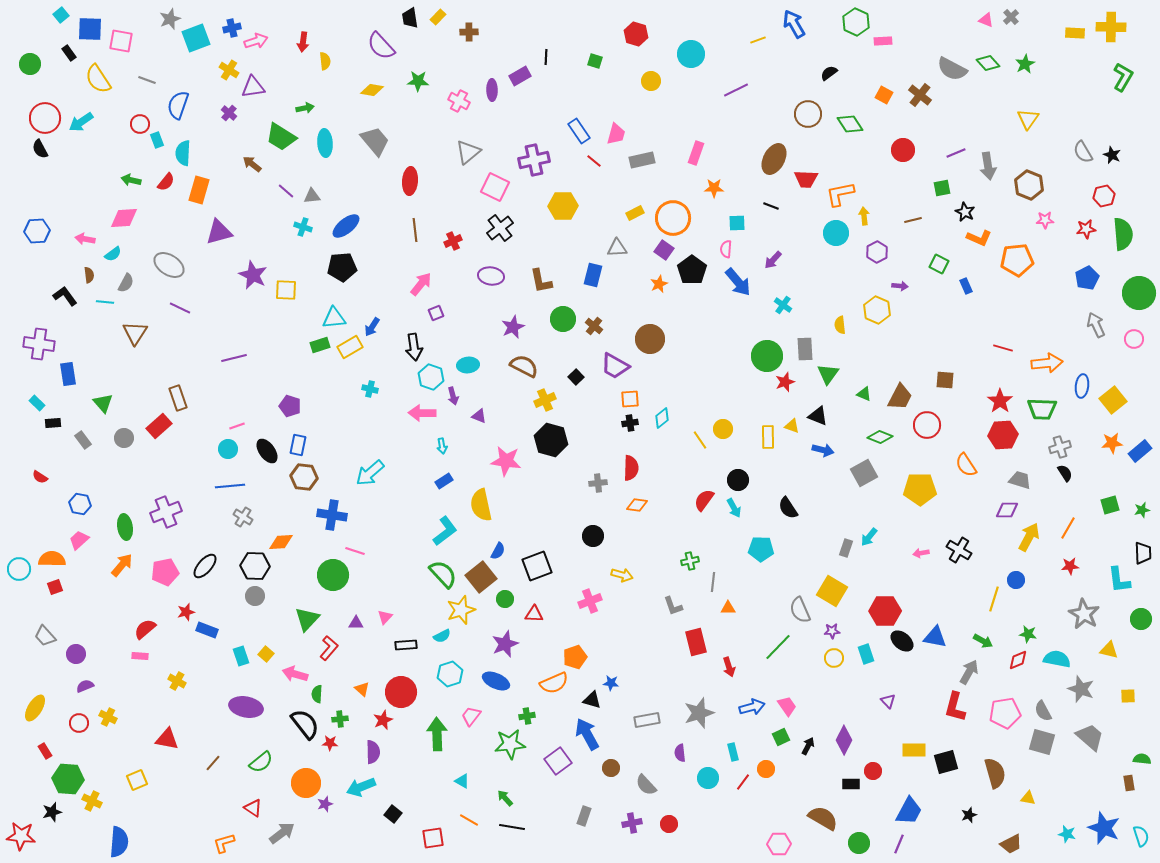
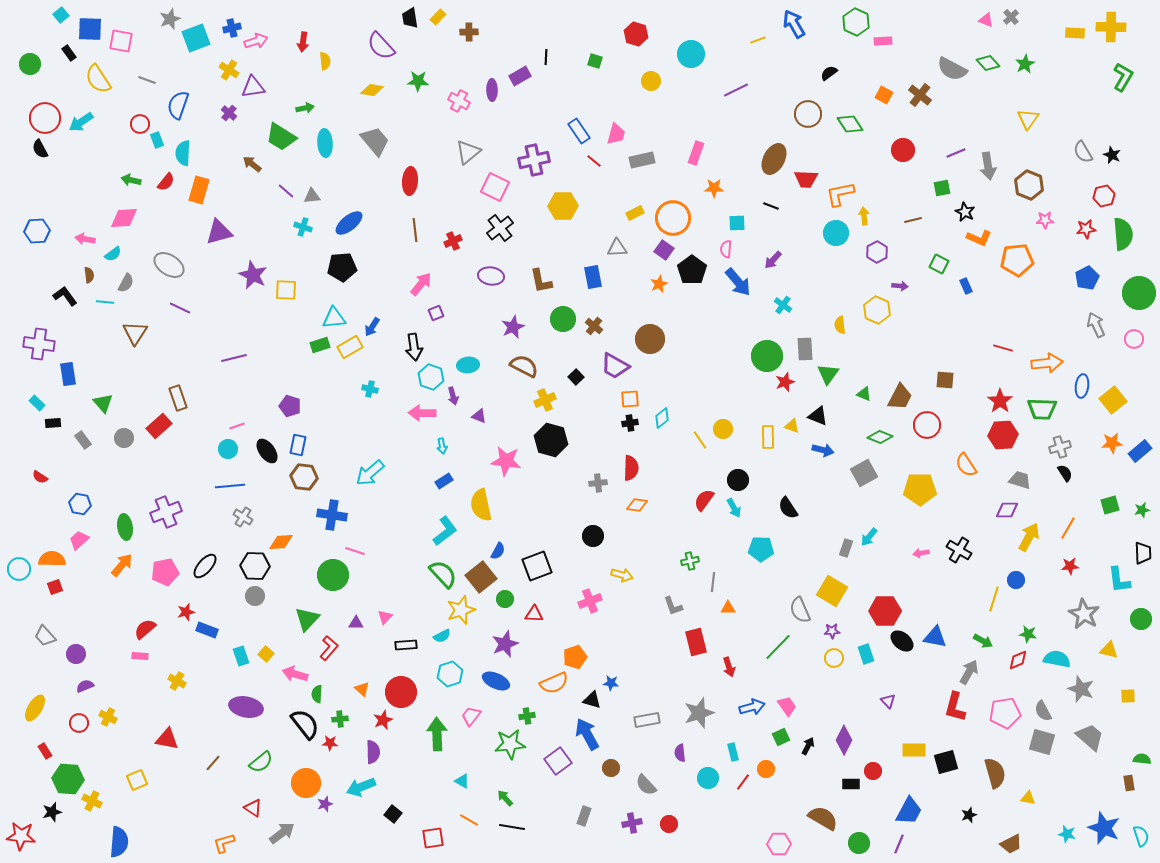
blue ellipse at (346, 226): moved 3 px right, 3 px up
blue rectangle at (593, 275): moved 2 px down; rotated 25 degrees counterclockwise
